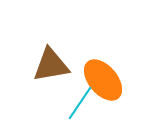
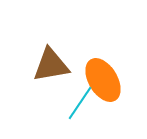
orange ellipse: rotated 9 degrees clockwise
